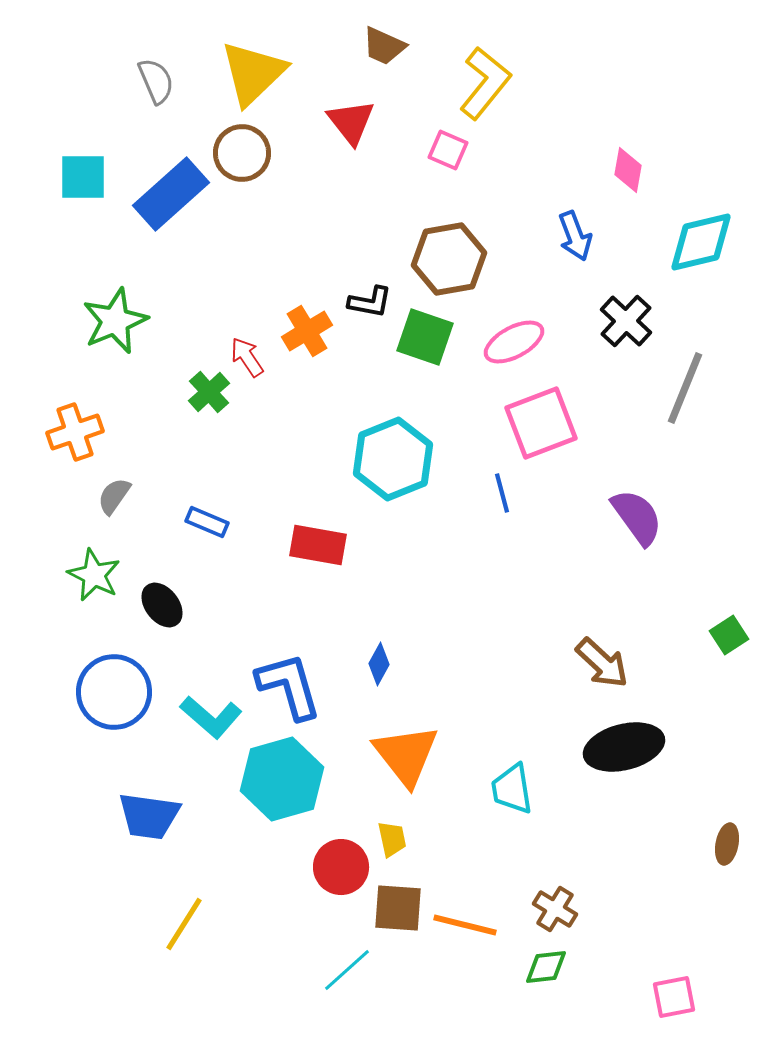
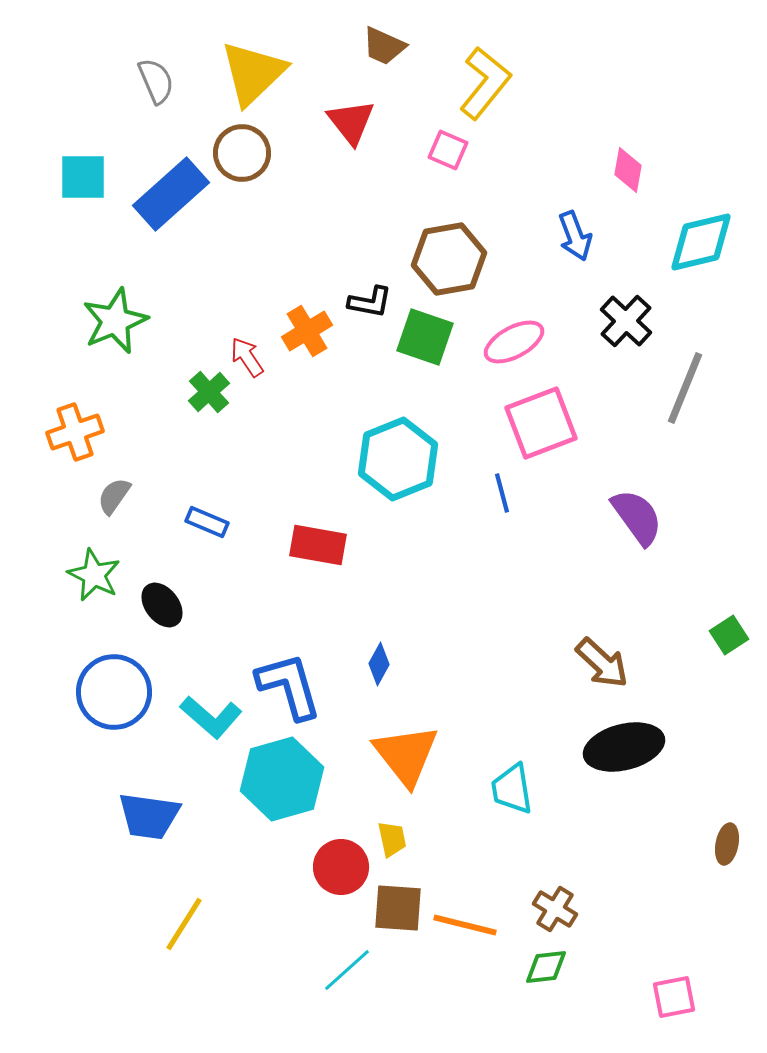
cyan hexagon at (393, 459): moved 5 px right
